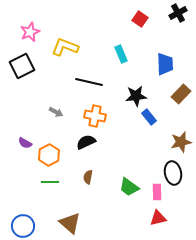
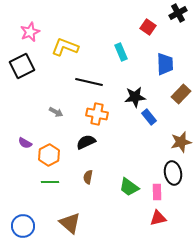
red square: moved 8 px right, 8 px down
cyan rectangle: moved 2 px up
black star: moved 1 px left, 1 px down
orange cross: moved 2 px right, 2 px up
